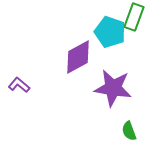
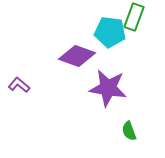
cyan pentagon: rotated 12 degrees counterclockwise
purple diamond: moved 1 px left, 1 px up; rotated 48 degrees clockwise
purple star: moved 5 px left
